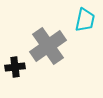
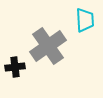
cyan trapezoid: rotated 15 degrees counterclockwise
